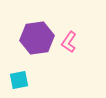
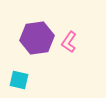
cyan square: rotated 24 degrees clockwise
